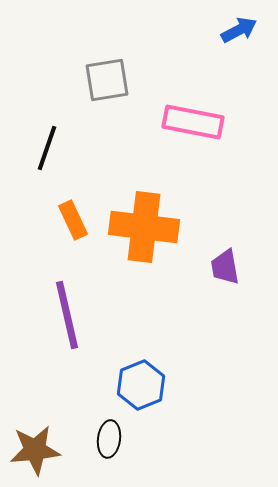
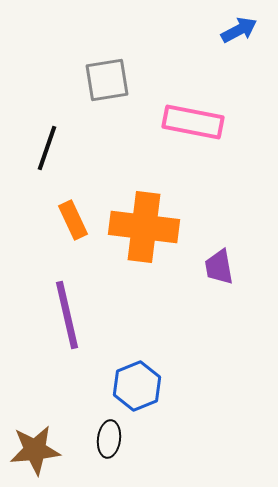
purple trapezoid: moved 6 px left
blue hexagon: moved 4 px left, 1 px down
